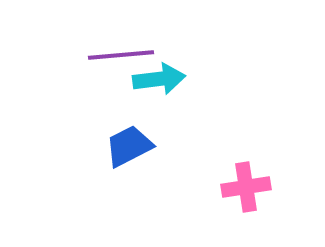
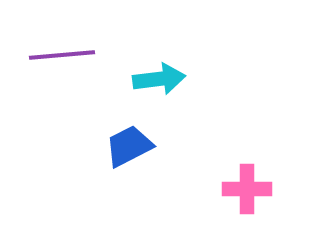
purple line: moved 59 px left
pink cross: moved 1 px right, 2 px down; rotated 9 degrees clockwise
